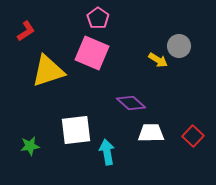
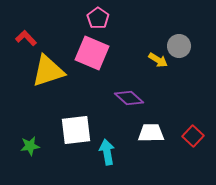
red L-shape: moved 7 px down; rotated 100 degrees counterclockwise
purple diamond: moved 2 px left, 5 px up
